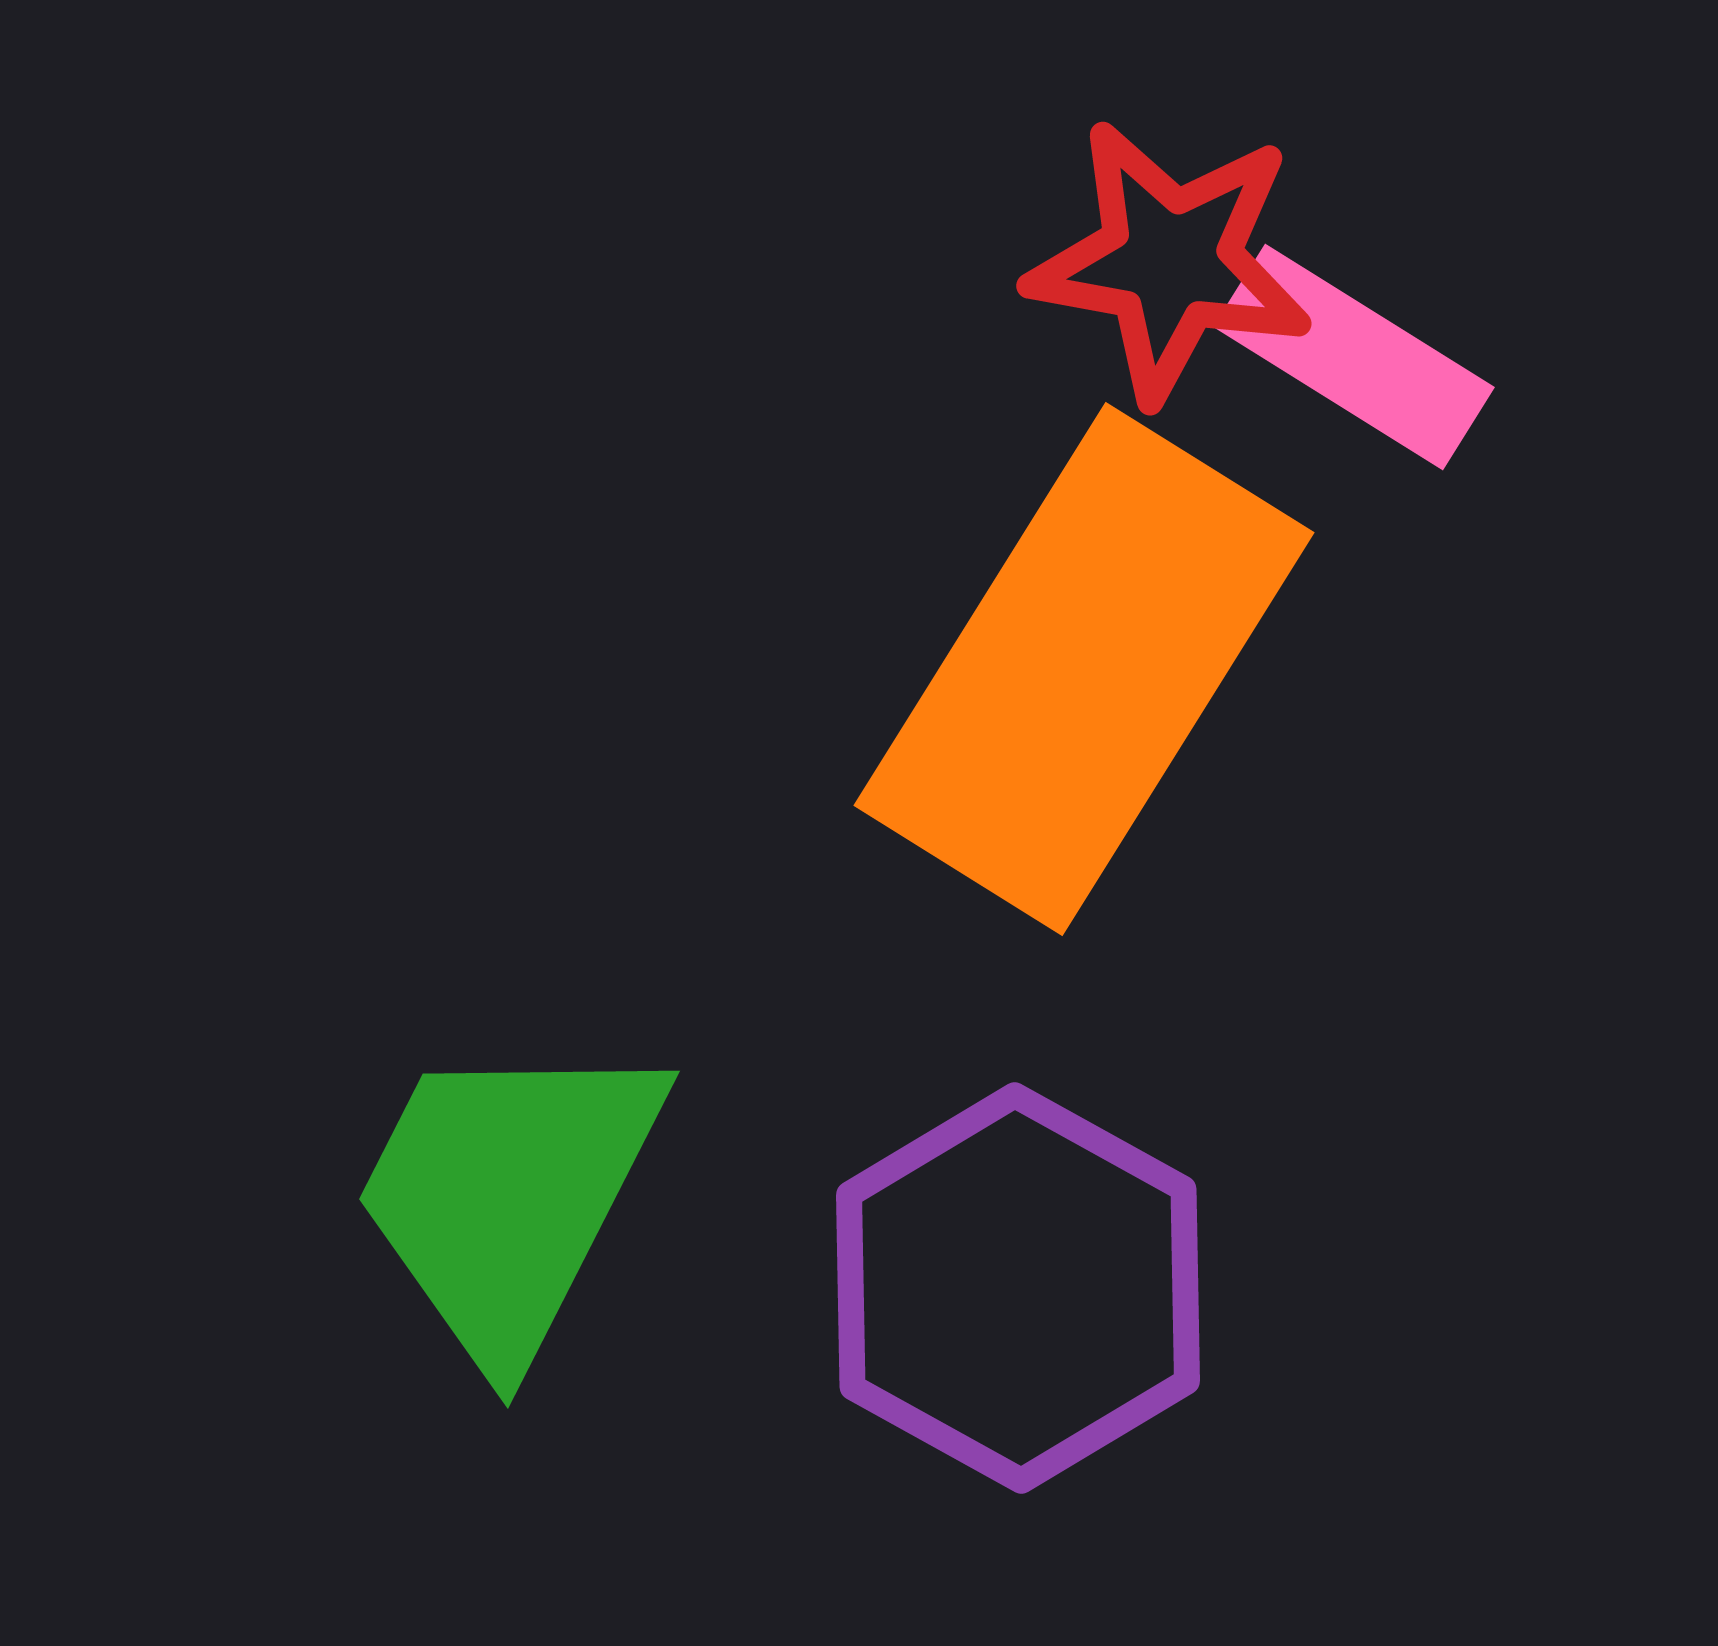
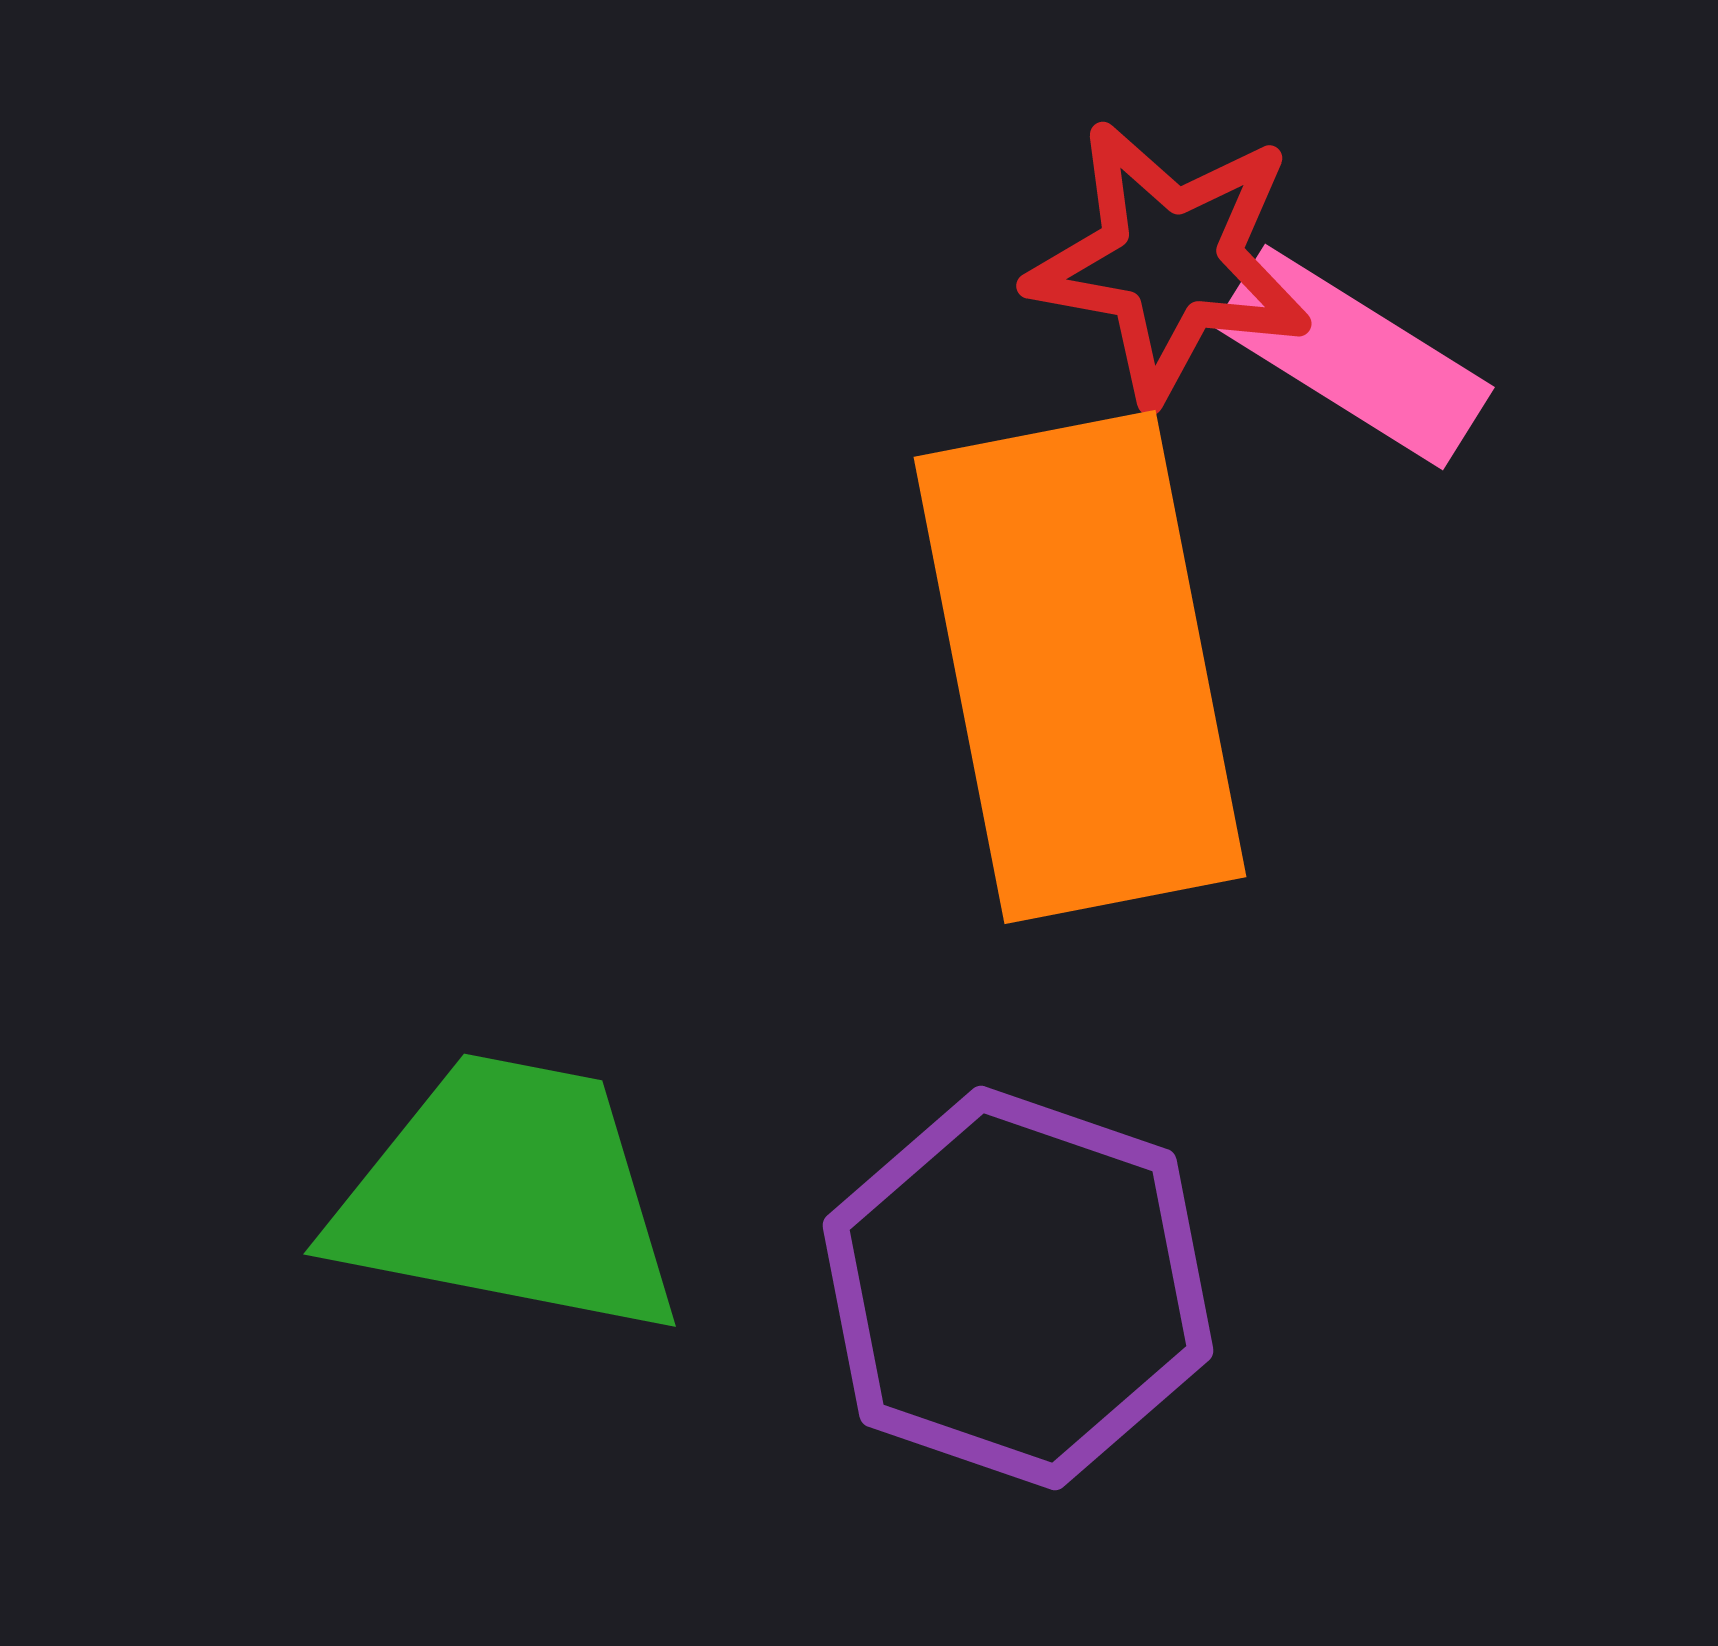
orange rectangle: moved 4 px left, 2 px up; rotated 43 degrees counterclockwise
green trapezoid: rotated 74 degrees clockwise
purple hexagon: rotated 10 degrees counterclockwise
